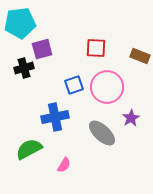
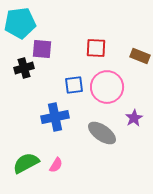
purple square: rotated 20 degrees clockwise
blue square: rotated 12 degrees clockwise
purple star: moved 3 px right
gray ellipse: rotated 8 degrees counterclockwise
green semicircle: moved 3 px left, 14 px down
pink semicircle: moved 8 px left
